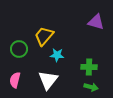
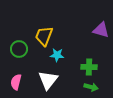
purple triangle: moved 5 px right, 8 px down
yellow trapezoid: rotated 20 degrees counterclockwise
pink semicircle: moved 1 px right, 2 px down
